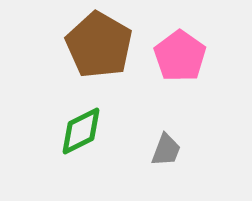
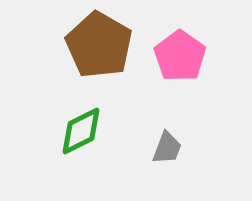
gray trapezoid: moved 1 px right, 2 px up
